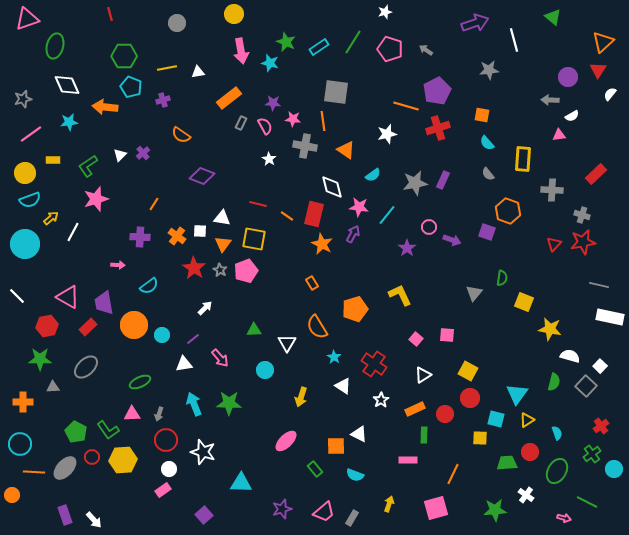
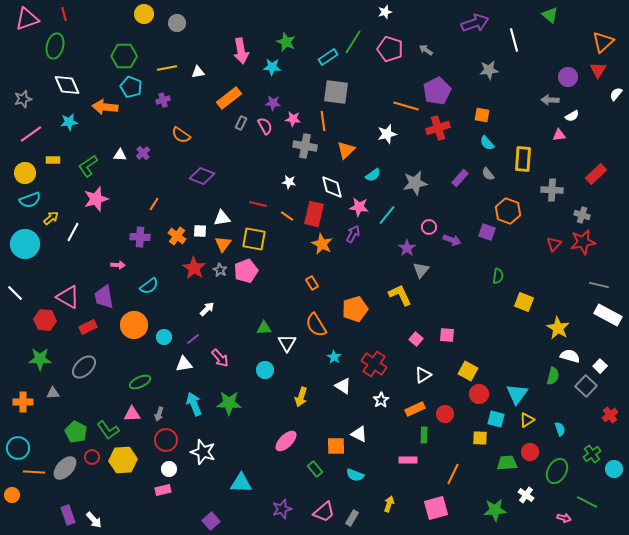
red line at (110, 14): moved 46 px left
yellow circle at (234, 14): moved 90 px left
green triangle at (553, 17): moved 3 px left, 2 px up
cyan rectangle at (319, 47): moved 9 px right, 10 px down
cyan star at (270, 63): moved 2 px right, 4 px down; rotated 12 degrees counterclockwise
white semicircle at (610, 94): moved 6 px right
orange triangle at (346, 150): rotated 42 degrees clockwise
white triangle at (120, 155): rotated 48 degrees clockwise
white star at (269, 159): moved 20 px right, 23 px down; rotated 24 degrees counterclockwise
purple rectangle at (443, 180): moved 17 px right, 2 px up; rotated 18 degrees clockwise
white triangle at (222, 218): rotated 18 degrees counterclockwise
green semicircle at (502, 278): moved 4 px left, 2 px up
gray triangle at (474, 293): moved 53 px left, 23 px up
white line at (17, 296): moved 2 px left, 3 px up
purple trapezoid at (104, 303): moved 6 px up
white arrow at (205, 308): moved 2 px right, 1 px down
white rectangle at (610, 317): moved 2 px left, 2 px up; rotated 16 degrees clockwise
red hexagon at (47, 326): moved 2 px left, 6 px up; rotated 15 degrees clockwise
red rectangle at (88, 327): rotated 18 degrees clockwise
orange semicircle at (317, 327): moved 1 px left, 2 px up
yellow star at (550, 329): moved 8 px right, 1 px up; rotated 20 degrees clockwise
green triangle at (254, 330): moved 10 px right, 2 px up
cyan circle at (162, 335): moved 2 px right, 2 px down
gray ellipse at (86, 367): moved 2 px left
green semicircle at (554, 382): moved 1 px left, 6 px up
gray triangle at (53, 387): moved 6 px down
red circle at (470, 398): moved 9 px right, 4 px up
red cross at (601, 426): moved 9 px right, 11 px up
cyan semicircle at (557, 433): moved 3 px right, 4 px up
cyan circle at (20, 444): moved 2 px left, 4 px down
pink rectangle at (163, 490): rotated 21 degrees clockwise
purple rectangle at (65, 515): moved 3 px right
purple square at (204, 515): moved 7 px right, 6 px down
